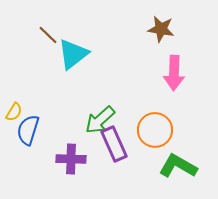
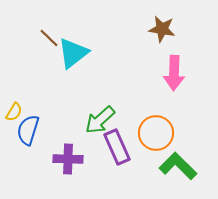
brown star: moved 1 px right
brown line: moved 1 px right, 3 px down
cyan triangle: moved 1 px up
orange circle: moved 1 px right, 3 px down
purple rectangle: moved 3 px right, 3 px down
purple cross: moved 3 px left
green L-shape: rotated 15 degrees clockwise
